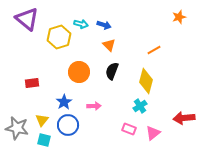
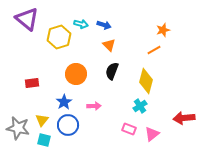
orange star: moved 16 px left, 13 px down
orange circle: moved 3 px left, 2 px down
gray star: moved 1 px right
pink triangle: moved 1 px left, 1 px down
